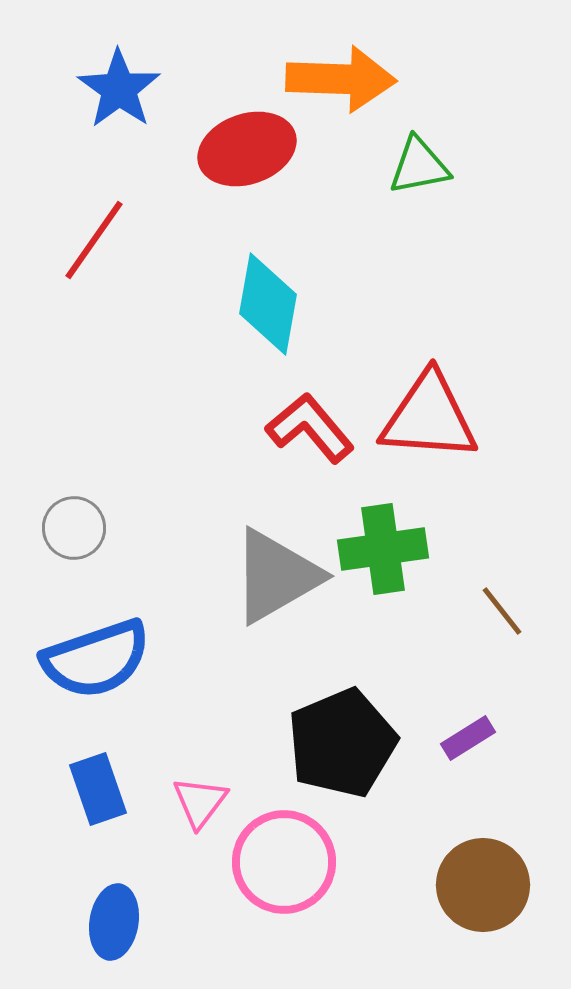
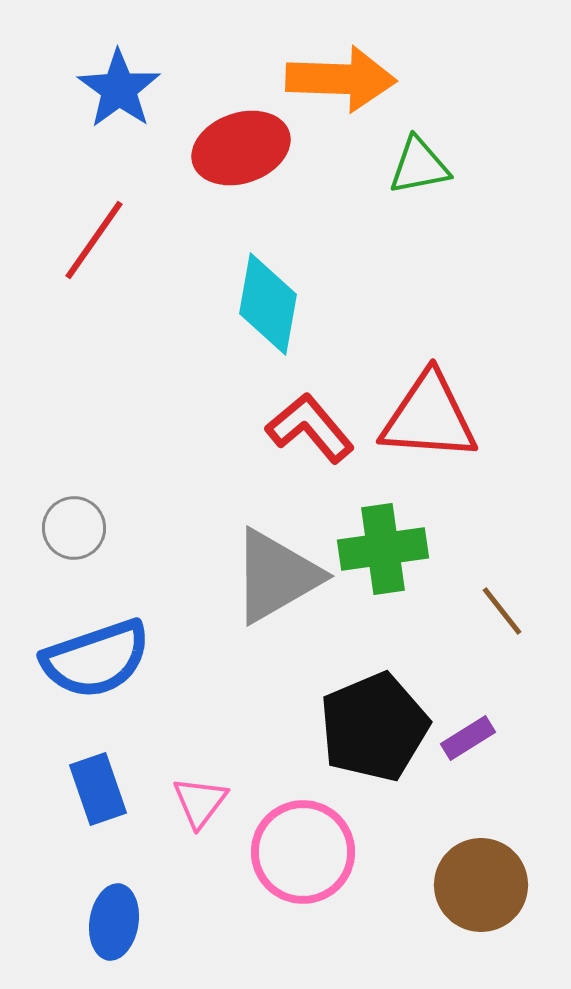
red ellipse: moved 6 px left, 1 px up
black pentagon: moved 32 px right, 16 px up
pink circle: moved 19 px right, 10 px up
brown circle: moved 2 px left
